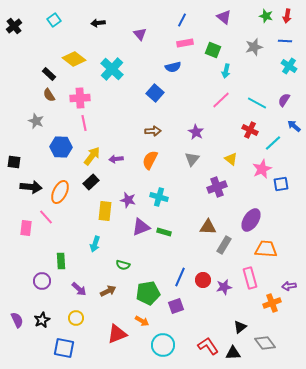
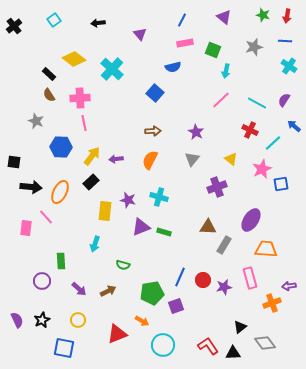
green star at (266, 16): moved 3 px left, 1 px up
green pentagon at (148, 293): moved 4 px right
yellow circle at (76, 318): moved 2 px right, 2 px down
